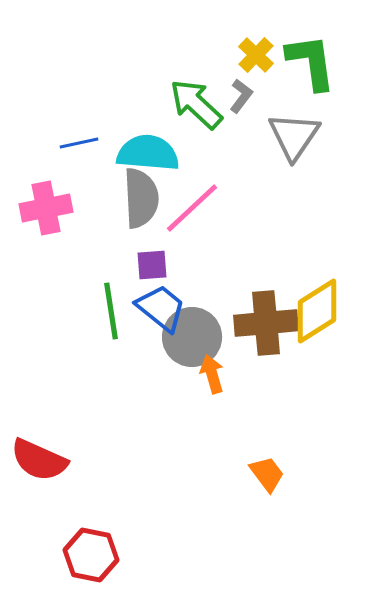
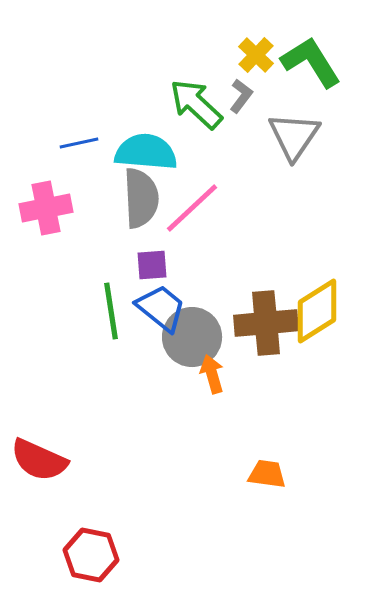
green L-shape: rotated 24 degrees counterclockwise
cyan semicircle: moved 2 px left, 1 px up
orange trapezoid: rotated 45 degrees counterclockwise
